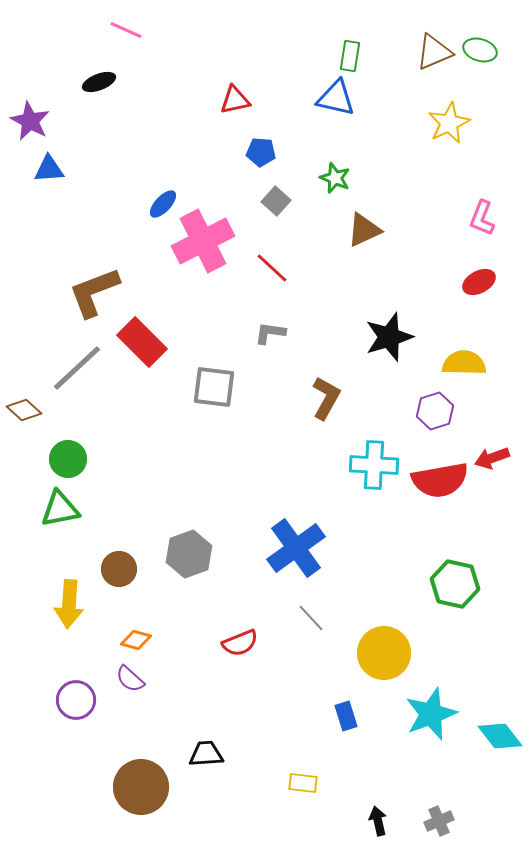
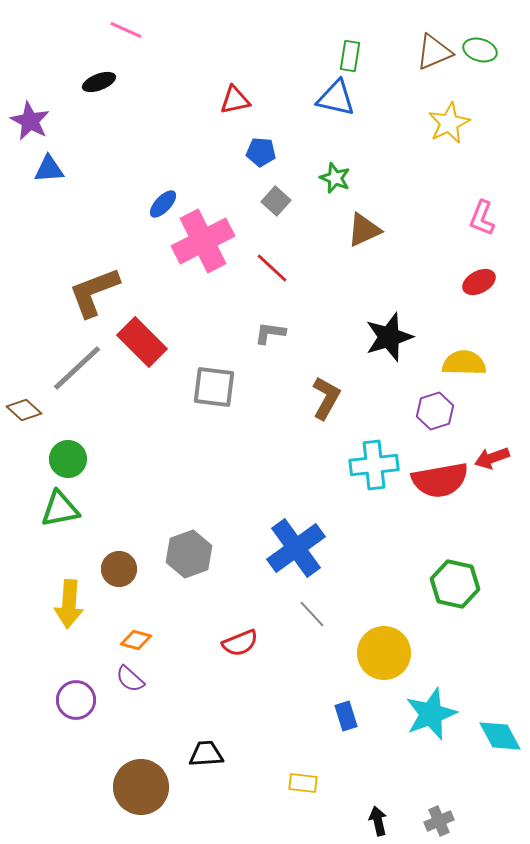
cyan cross at (374, 465): rotated 9 degrees counterclockwise
gray line at (311, 618): moved 1 px right, 4 px up
cyan diamond at (500, 736): rotated 9 degrees clockwise
